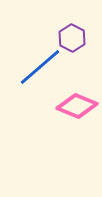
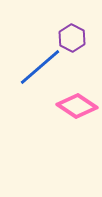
pink diamond: rotated 12 degrees clockwise
